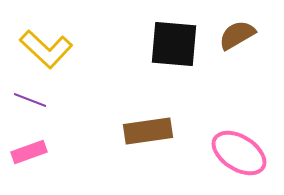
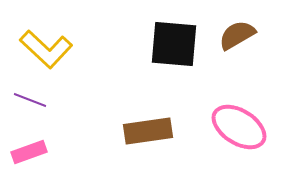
pink ellipse: moved 26 px up
